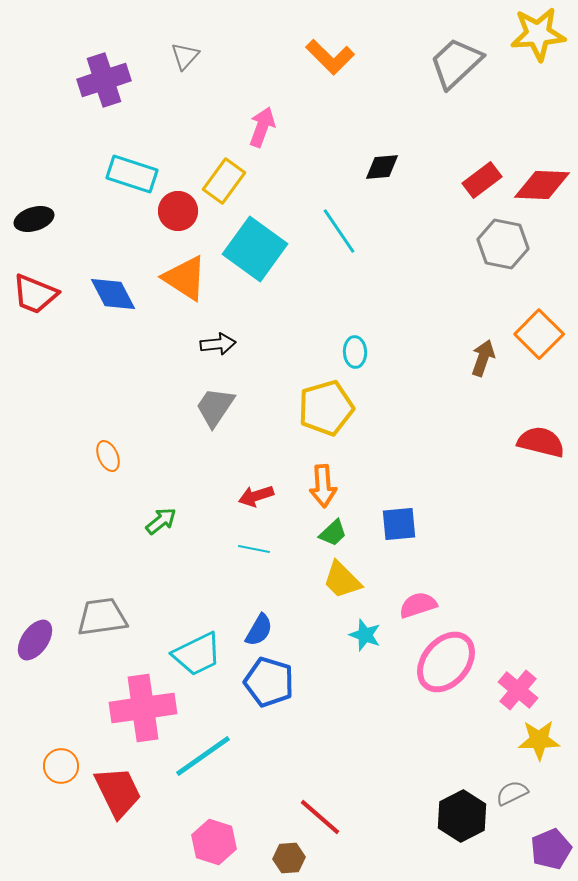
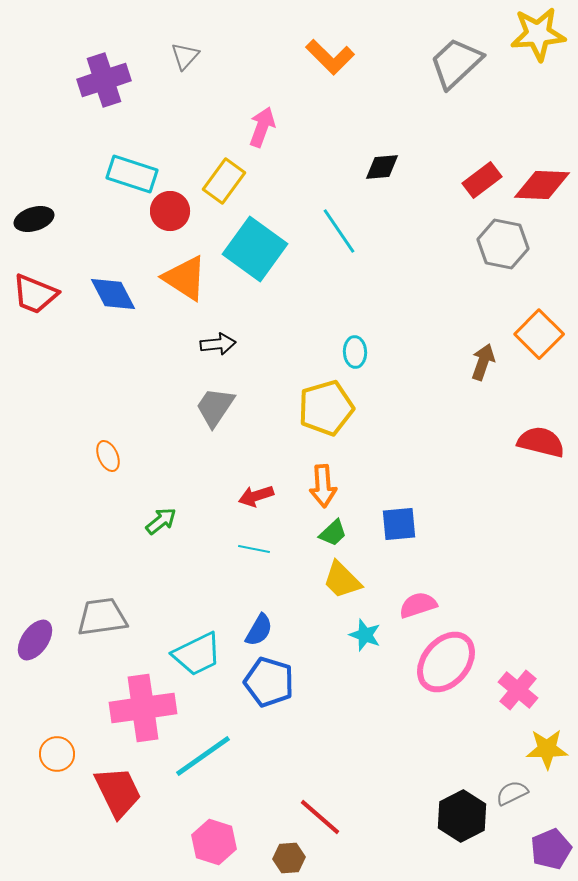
red circle at (178, 211): moved 8 px left
brown arrow at (483, 358): moved 4 px down
yellow star at (539, 740): moved 8 px right, 9 px down
orange circle at (61, 766): moved 4 px left, 12 px up
